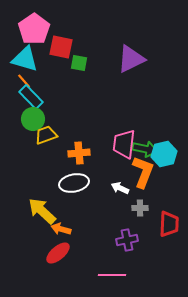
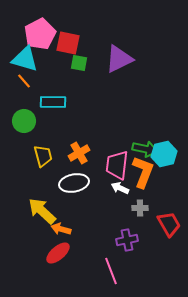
pink pentagon: moved 6 px right, 5 px down; rotated 8 degrees clockwise
red square: moved 7 px right, 4 px up
purple triangle: moved 12 px left
cyan rectangle: moved 22 px right, 5 px down; rotated 45 degrees counterclockwise
green circle: moved 9 px left, 2 px down
yellow trapezoid: moved 3 px left, 21 px down; rotated 95 degrees clockwise
pink trapezoid: moved 7 px left, 21 px down
orange cross: rotated 25 degrees counterclockwise
red trapezoid: rotated 32 degrees counterclockwise
pink line: moved 1 px left, 4 px up; rotated 68 degrees clockwise
